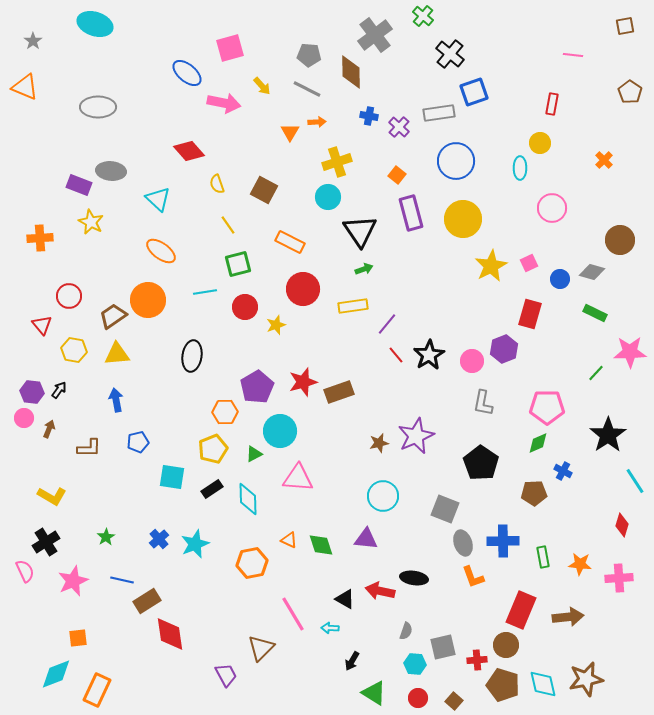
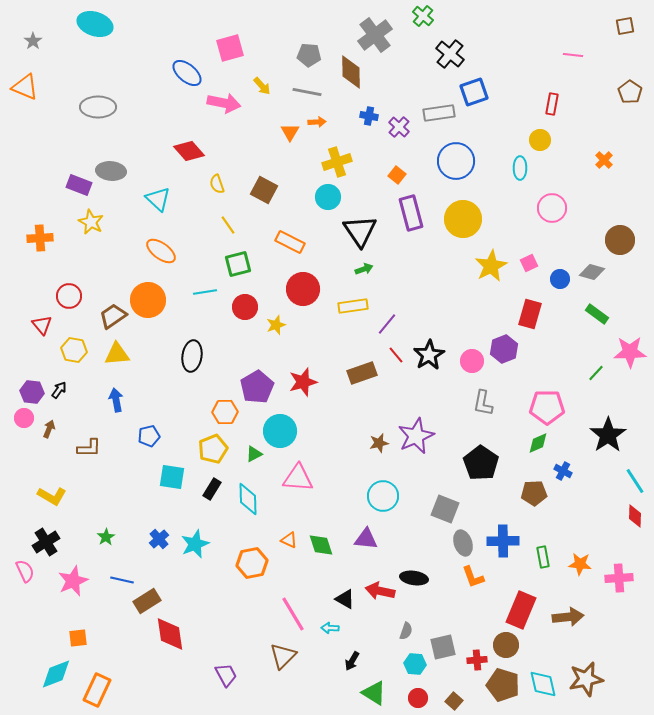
gray line at (307, 89): moved 3 px down; rotated 16 degrees counterclockwise
yellow circle at (540, 143): moved 3 px up
green rectangle at (595, 313): moved 2 px right, 1 px down; rotated 10 degrees clockwise
brown rectangle at (339, 392): moved 23 px right, 19 px up
blue pentagon at (138, 442): moved 11 px right, 6 px up
black rectangle at (212, 489): rotated 25 degrees counterclockwise
red diamond at (622, 525): moved 13 px right, 9 px up; rotated 15 degrees counterclockwise
brown triangle at (261, 648): moved 22 px right, 8 px down
